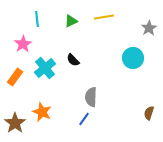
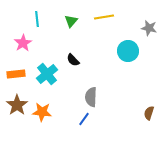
green triangle: rotated 24 degrees counterclockwise
gray star: rotated 28 degrees counterclockwise
pink star: moved 1 px up
cyan circle: moved 5 px left, 7 px up
cyan cross: moved 2 px right, 6 px down
orange rectangle: moved 1 px right, 3 px up; rotated 48 degrees clockwise
orange star: rotated 18 degrees counterclockwise
brown star: moved 2 px right, 18 px up
